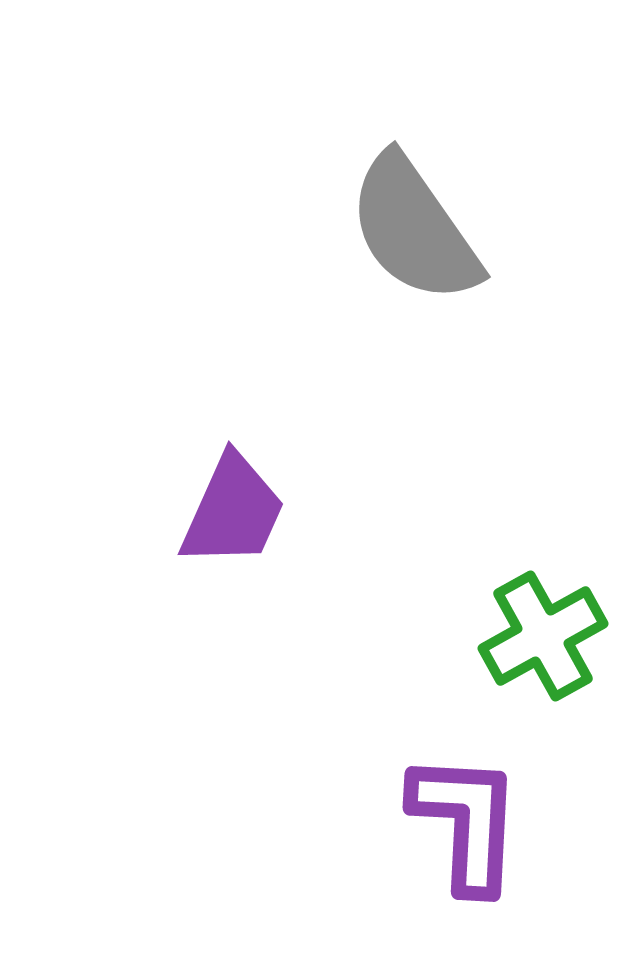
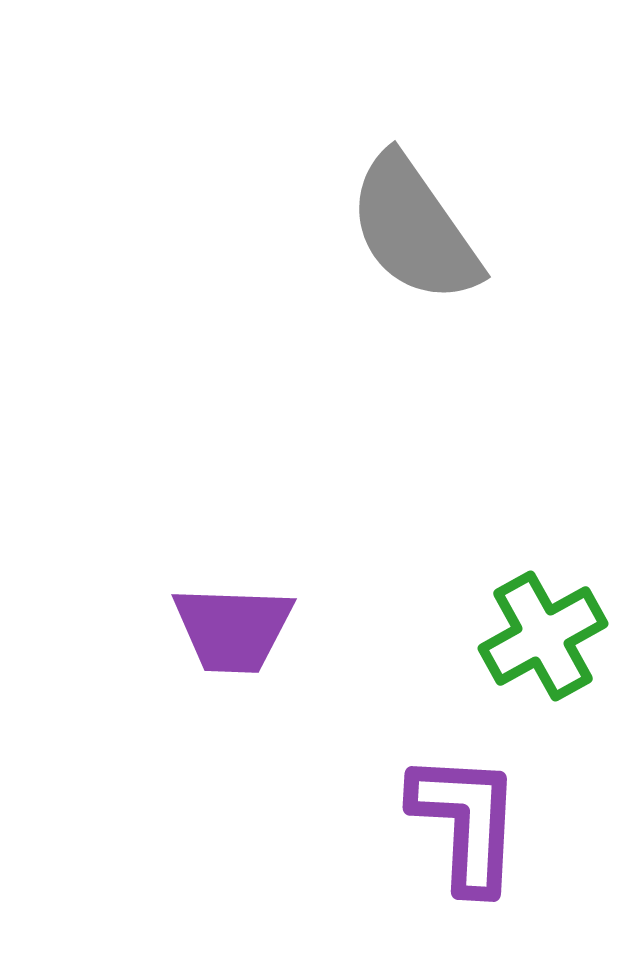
purple trapezoid: moved 118 px down; rotated 68 degrees clockwise
